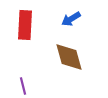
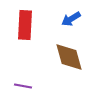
purple line: rotated 66 degrees counterclockwise
